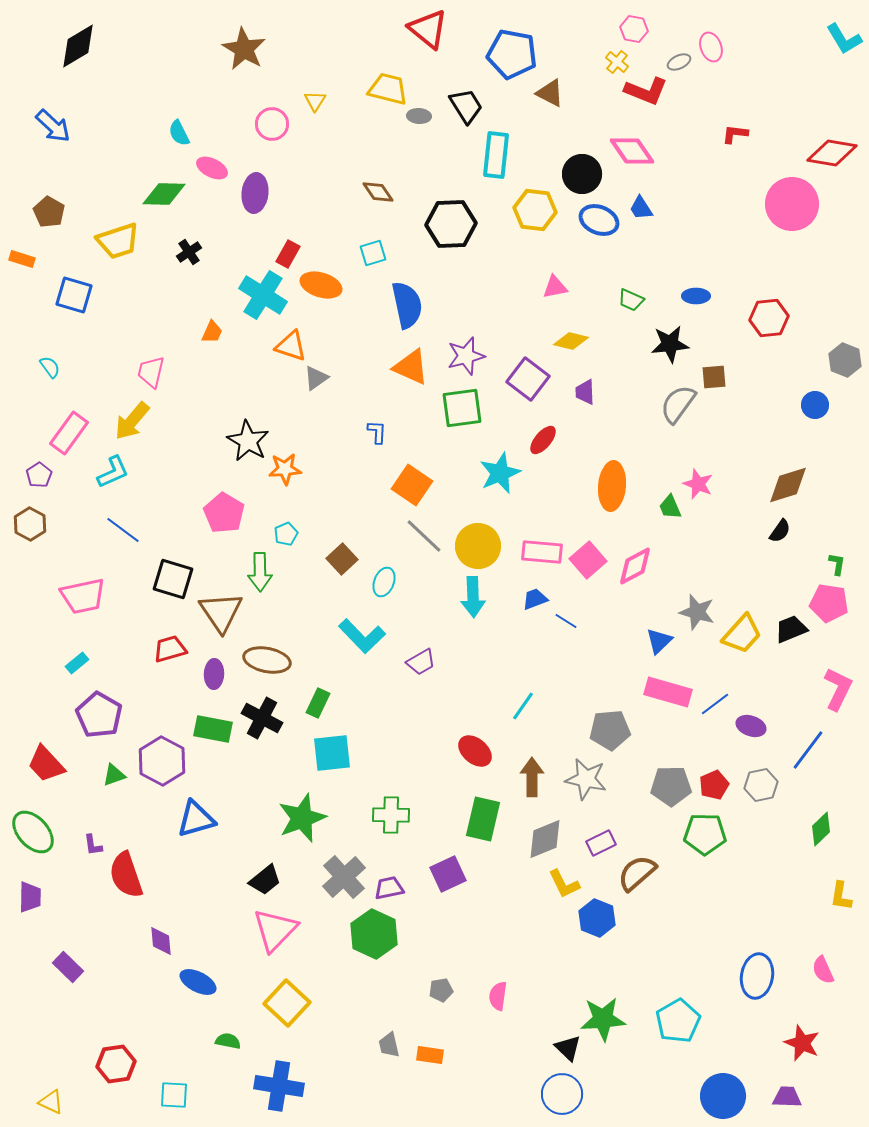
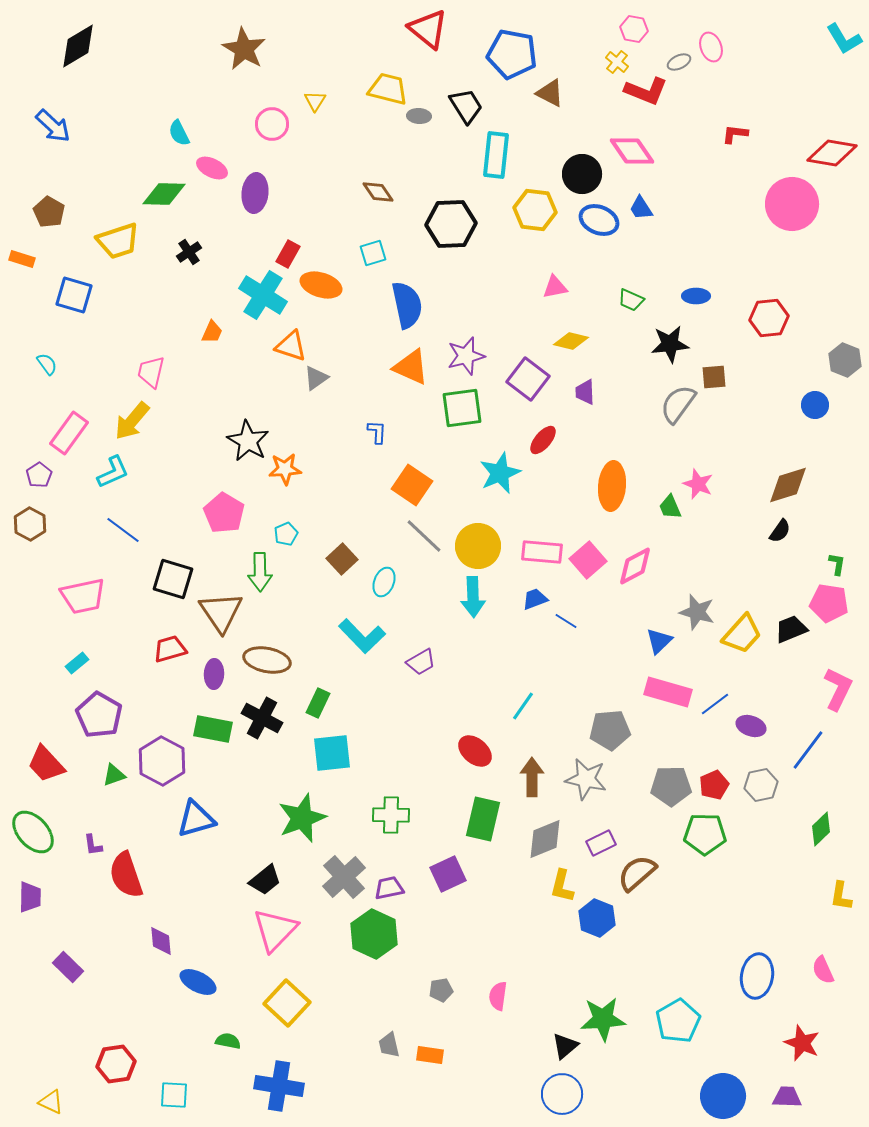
cyan semicircle at (50, 367): moved 3 px left, 3 px up
yellow L-shape at (564, 884): moved 2 px left, 2 px down; rotated 40 degrees clockwise
black triangle at (568, 1048): moved 3 px left, 2 px up; rotated 36 degrees clockwise
